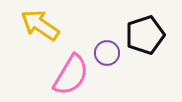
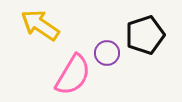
pink semicircle: moved 2 px right
